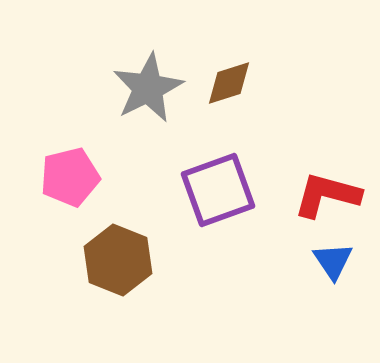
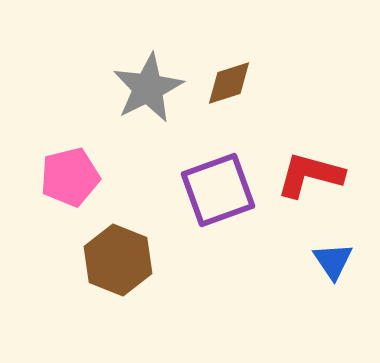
red L-shape: moved 17 px left, 20 px up
